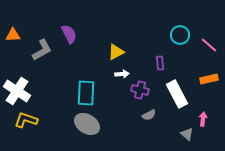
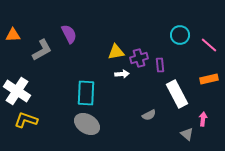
yellow triangle: rotated 18 degrees clockwise
purple rectangle: moved 2 px down
purple cross: moved 1 px left, 32 px up; rotated 30 degrees counterclockwise
